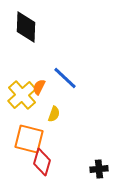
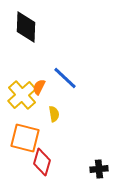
yellow semicircle: rotated 28 degrees counterclockwise
orange square: moved 4 px left, 1 px up
